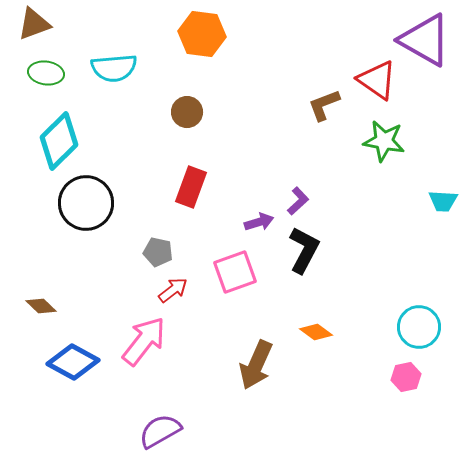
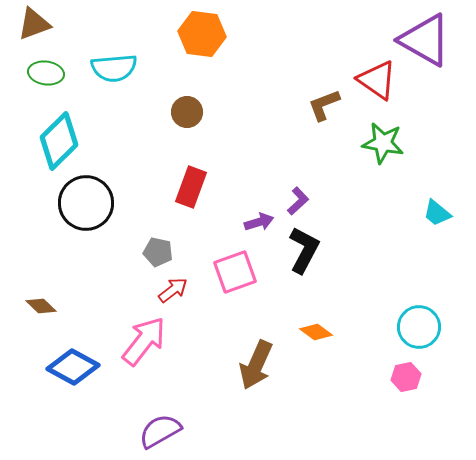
green star: moved 1 px left, 2 px down
cyan trapezoid: moved 6 px left, 12 px down; rotated 36 degrees clockwise
blue diamond: moved 5 px down
